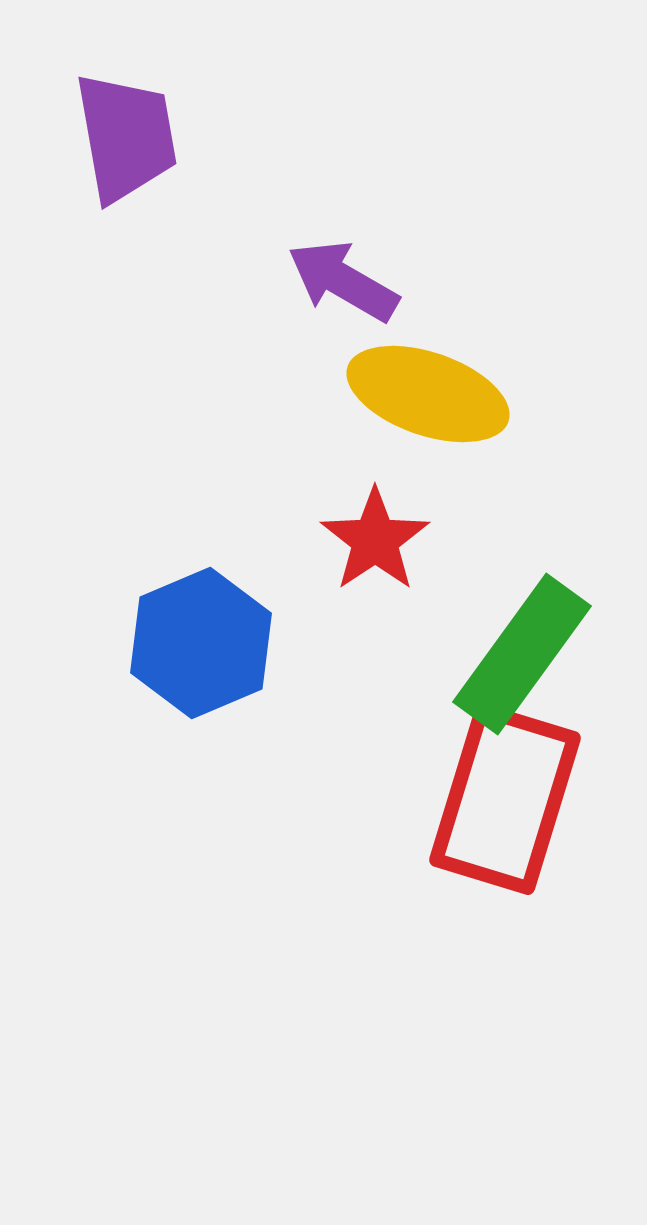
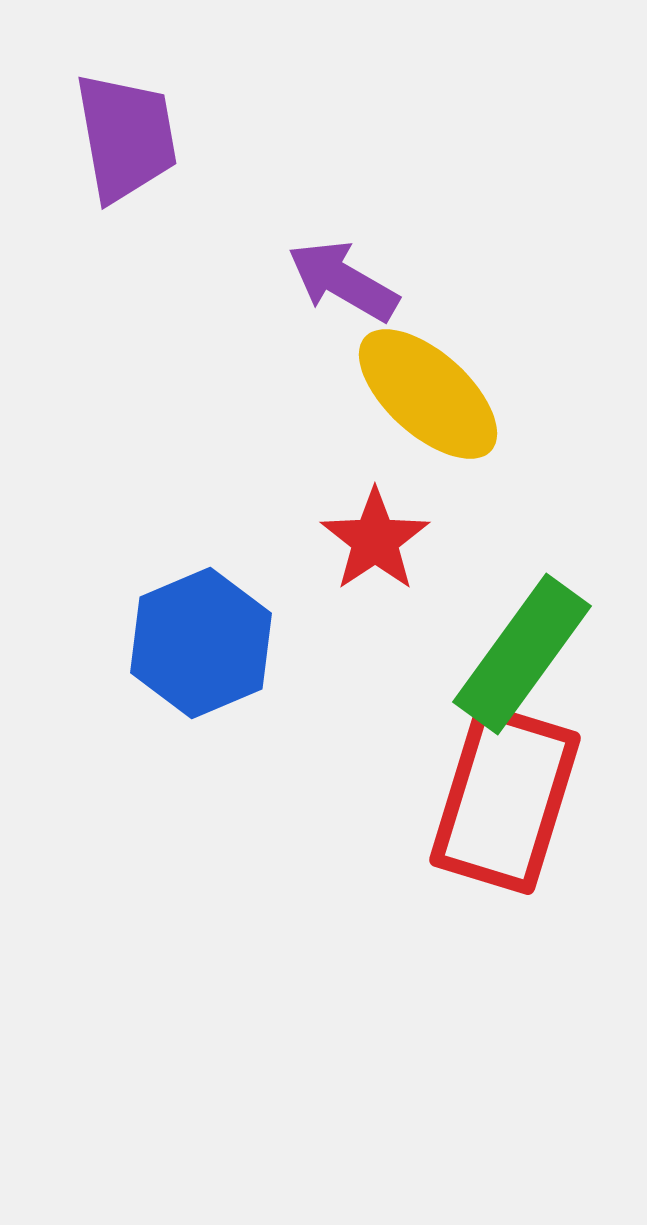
yellow ellipse: rotated 23 degrees clockwise
